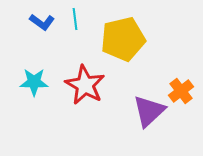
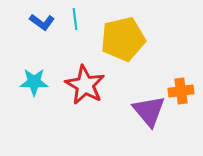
orange cross: rotated 30 degrees clockwise
purple triangle: rotated 27 degrees counterclockwise
